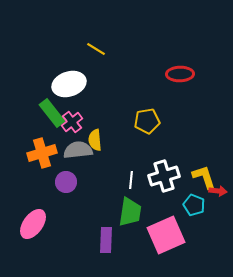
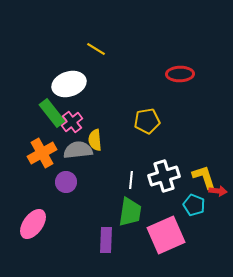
orange cross: rotated 12 degrees counterclockwise
